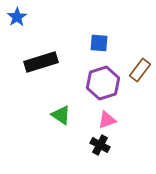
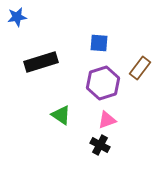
blue star: rotated 24 degrees clockwise
brown rectangle: moved 2 px up
